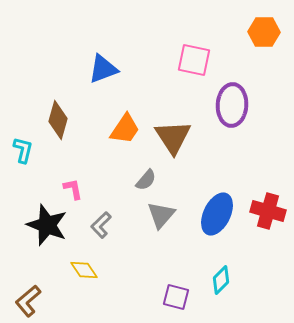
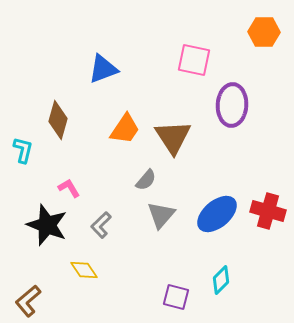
pink L-shape: moved 4 px left, 1 px up; rotated 20 degrees counterclockwise
blue ellipse: rotated 24 degrees clockwise
